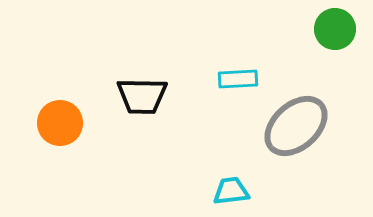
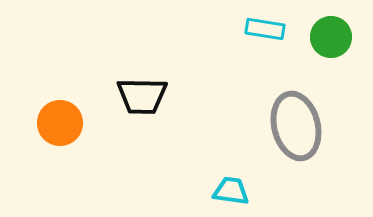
green circle: moved 4 px left, 8 px down
cyan rectangle: moved 27 px right, 50 px up; rotated 12 degrees clockwise
gray ellipse: rotated 62 degrees counterclockwise
cyan trapezoid: rotated 15 degrees clockwise
